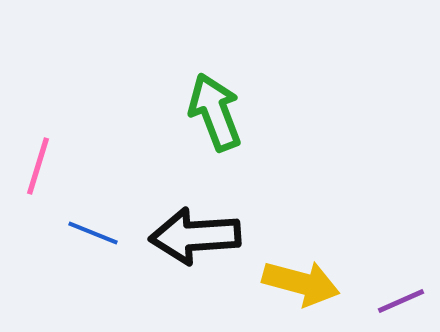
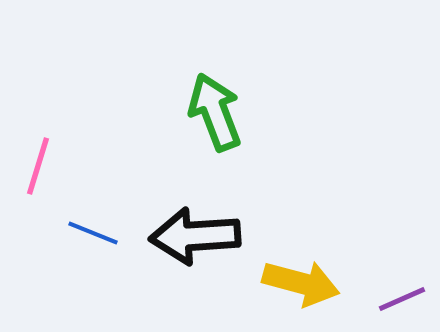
purple line: moved 1 px right, 2 px up
